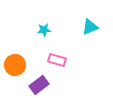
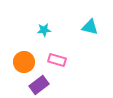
cyan triangle: rotated 36 degrees clockwise
orange circle: moved 9 px right, 3 px up
